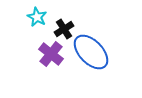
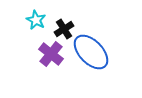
cyan star: moved 1 px left, 3 px down
